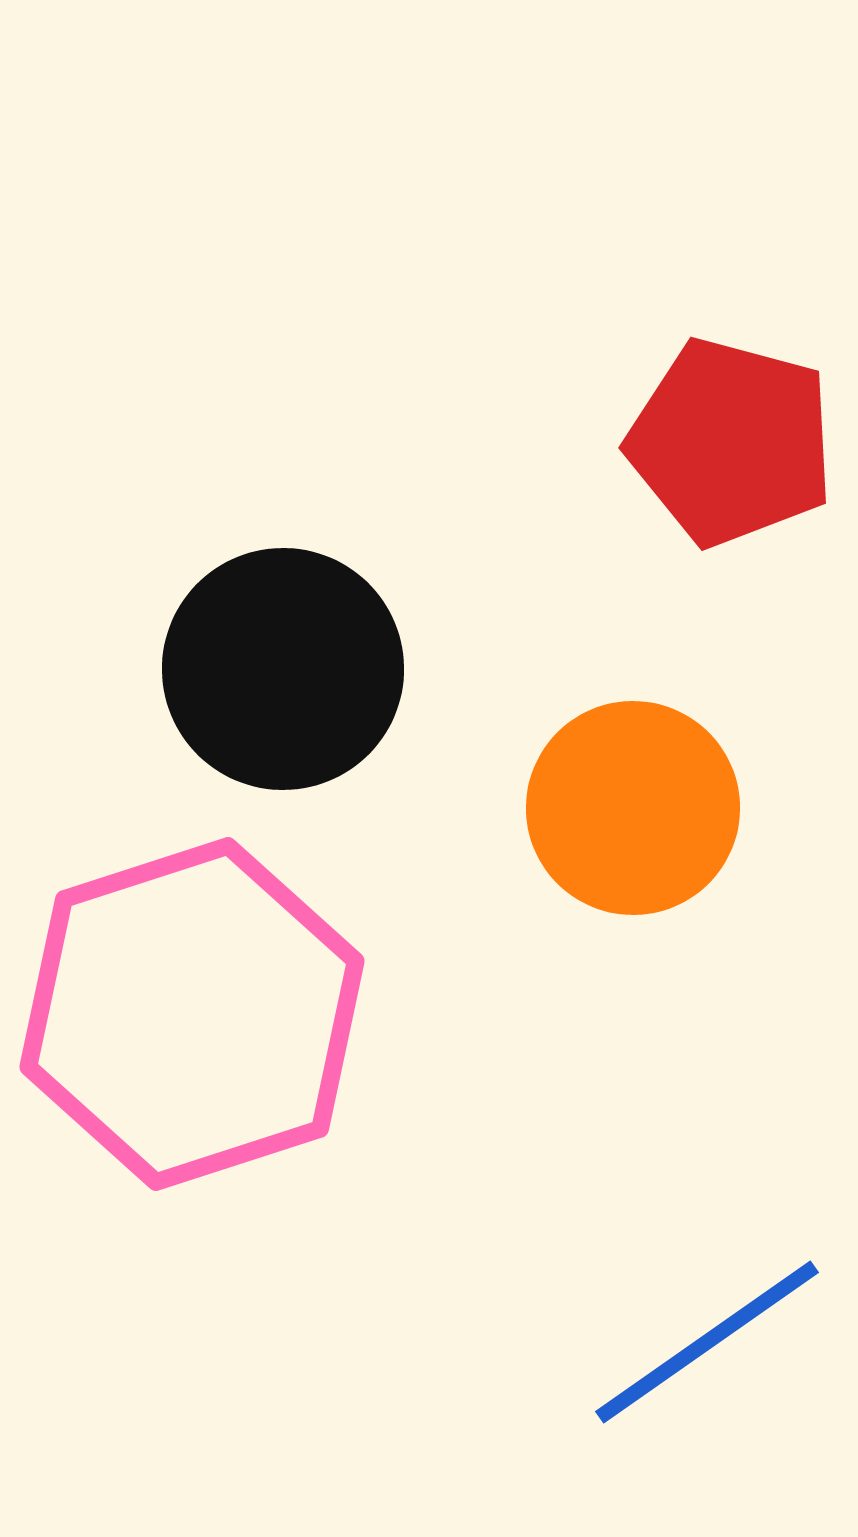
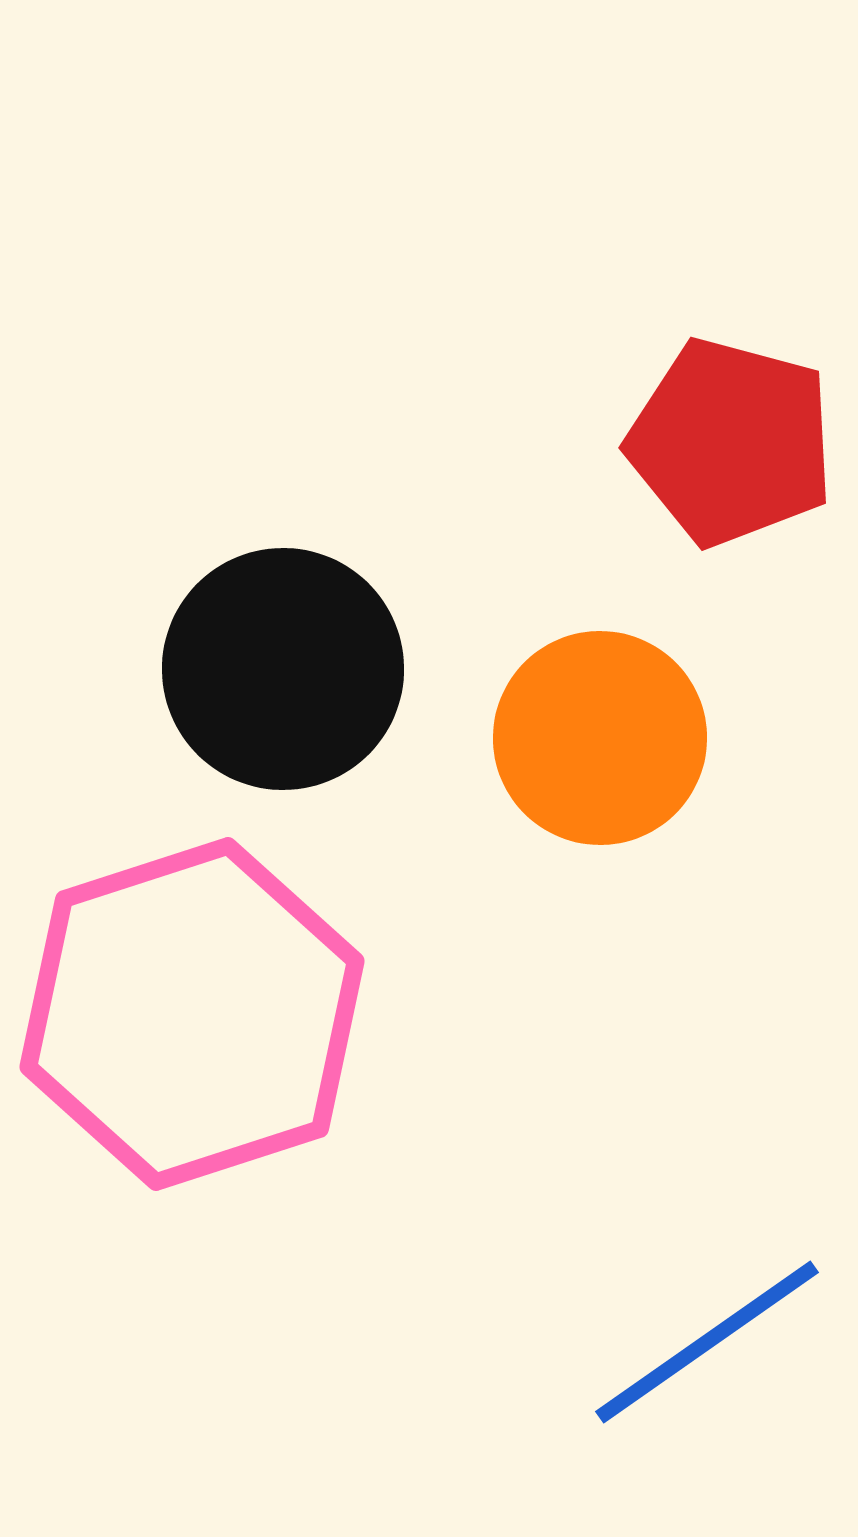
orange circle: moved 33 px left, 70 px up
